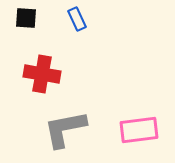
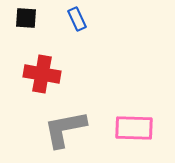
pink rectangle: moved 5 px left, 2 px up; rotated 9 degrees clockwise
